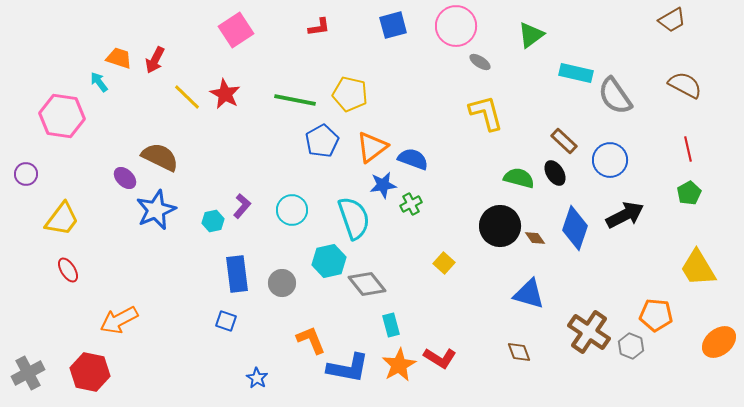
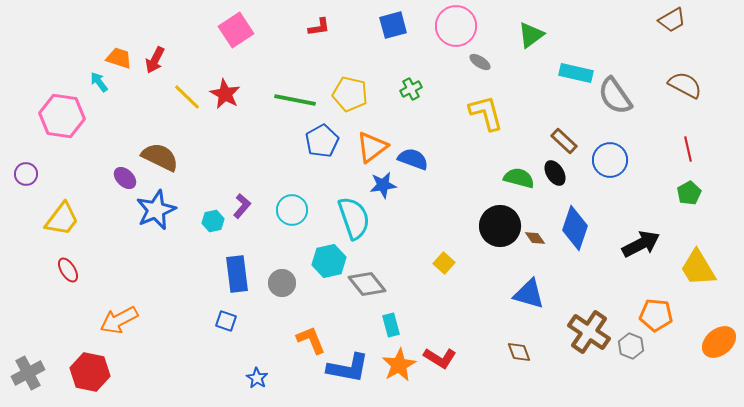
green cross at (411, 204): moved 115 px up
black arrow at (625, 215): moved 16 px right, 29 px down
